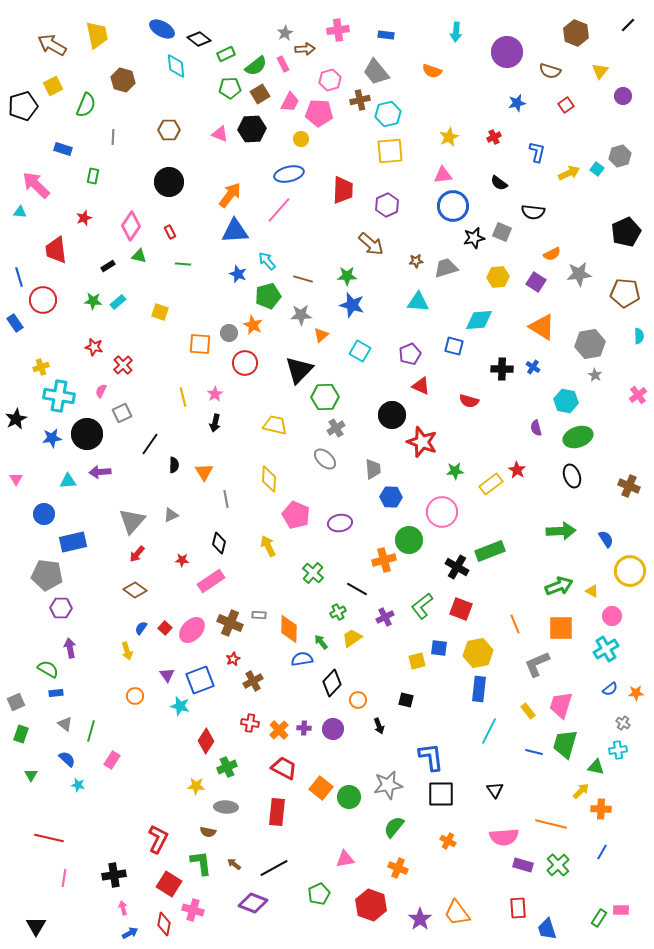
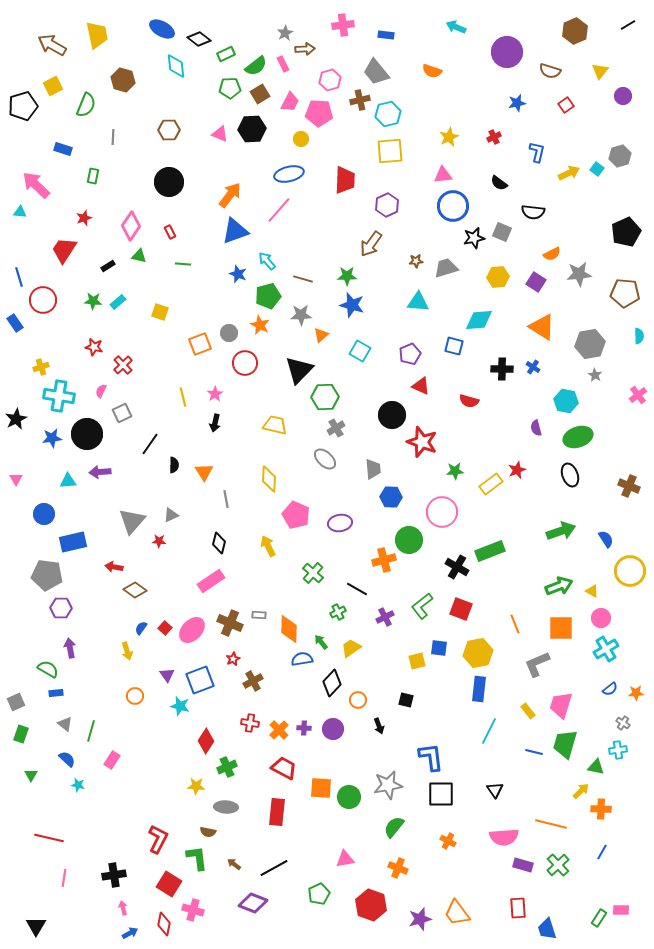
black line at (628, 25): rotated 14 degrees clockwise
pink cross at (338, 30): moved 5 px right, 5 px up
cyan arrow at (456, 32): moved 5 px up; rotated 108 degrees clockwise
brown hexagon at (576, 33): moved 1 px left, 2 px up; rotated 15 degrees clockwise
red trapezoid at (343, 190): moved 2 px right, 10 px up
blue triangle at (235, 231): rotated 16 degrees counterclockwise
brown arrow at (371, 244): rotated 84 degrees clockwise
red trapezoid at (56, 250): moved 8 px right; rotated 40 degrees clockwise
orange star at (253, 325): moved 7 px right
orange square at (200, 344): rotated 25 degrees counterclockwise
red star at (517, 470): rotated 18 degrees clockwise
black ellipse at (572, 476): moved 2 px left, 1 px up
green arrow at (561, 531): rotated 16 degrees counterclockwise
red arrow at (137, 554): moved 23 px left, 13 px down; rotated 60 degrees clockwise
red star at (182, 560): moved 23 px left, 19 px up
pink circle at (612, 616): moved 11 px left, 2 px down
yellow trapezoid at (352, 638): moved 1 px left, 10 px down
orange square at (321, 788): rotated 35 degrees counterclockwise
green L-shape at (201, 863): moved 4 px left, 5 px up
purple star at (420, 919): rotated 20 degrees clockwise
